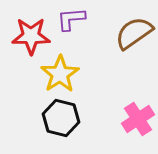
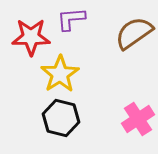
red star: moved 1 px down
